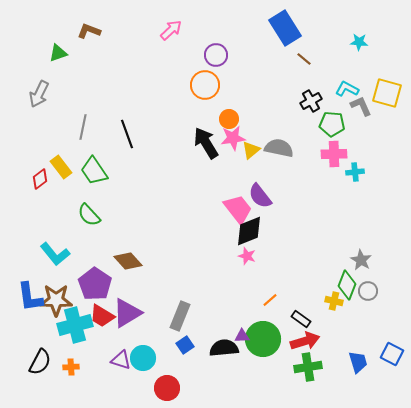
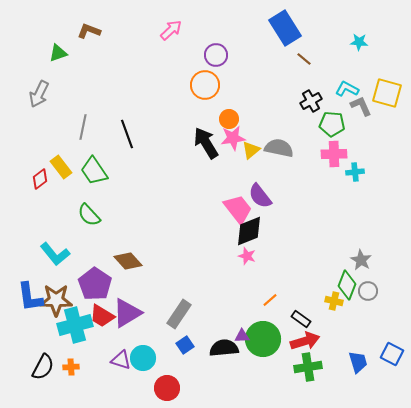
gray rectangle at (180, 316): moved 1 px left, 2 px up; rotated 12 degrees clockwise
black semicircle at (40, 362): moved 3 px right, 5 px down
